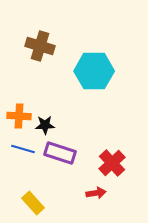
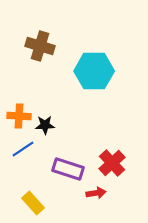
blue line: rotated 50 degrees counterclockwise
purple rectangle: moved 8 px right, 16 px down
